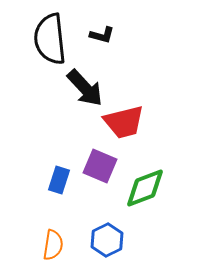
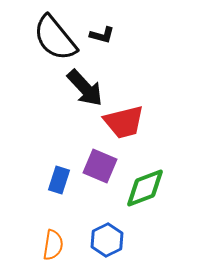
black semicircle: moved 5 px right, 1 px up; rotated 33 degrees counterclockwise
